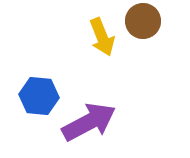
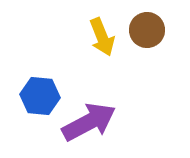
brown circle: moved 4 px right, 9 px down
blue hexagon: moved 1 px right
